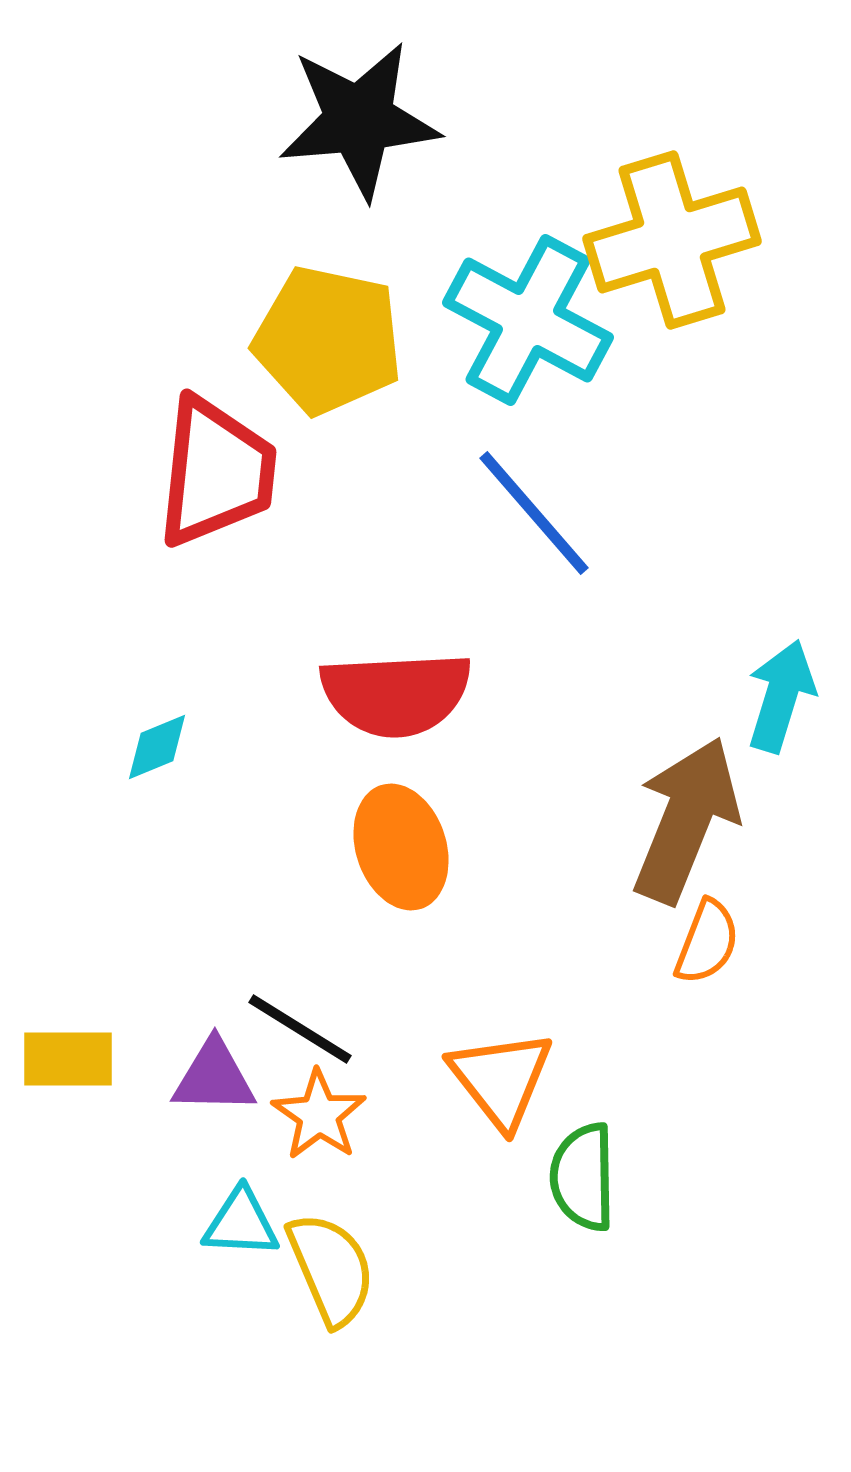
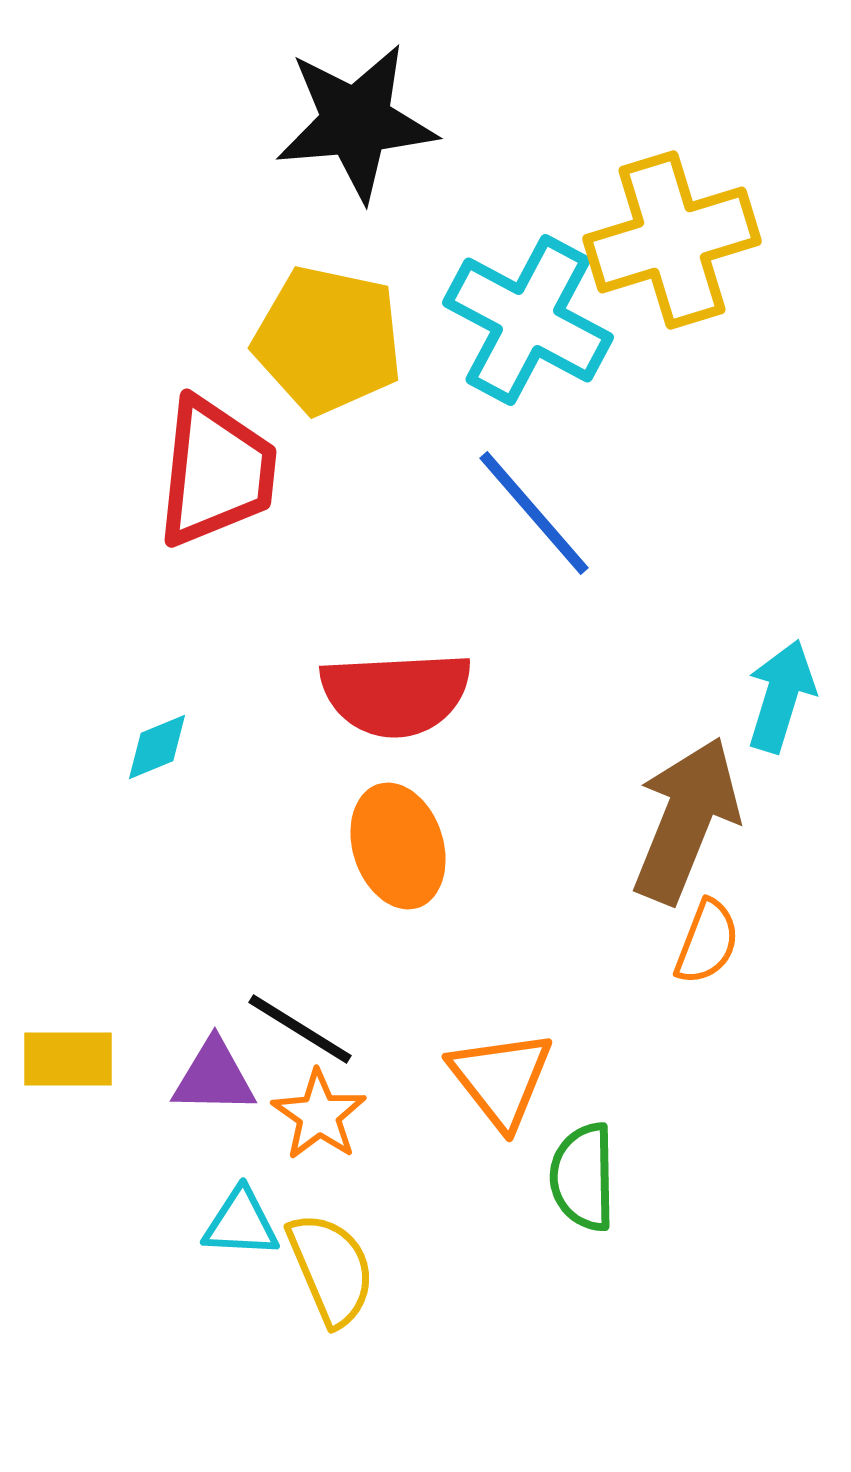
black star: moved 3 px left, 2 px down
orange ellipse: moved 3 px left, 1 px up
